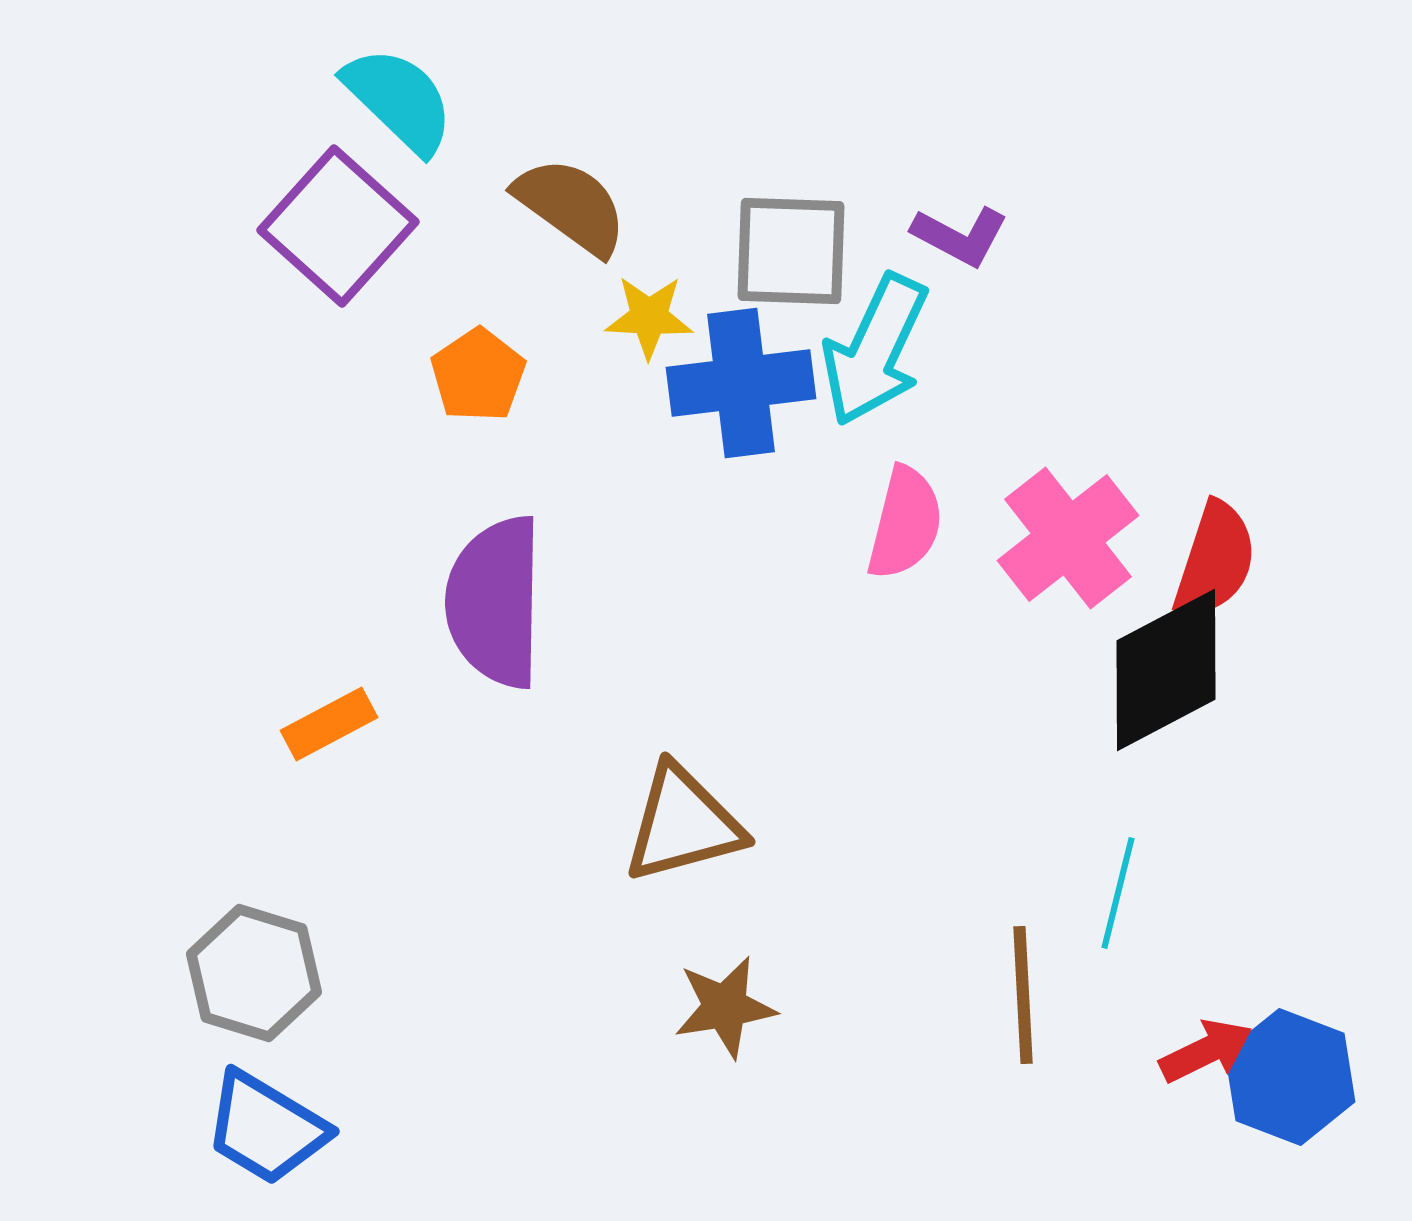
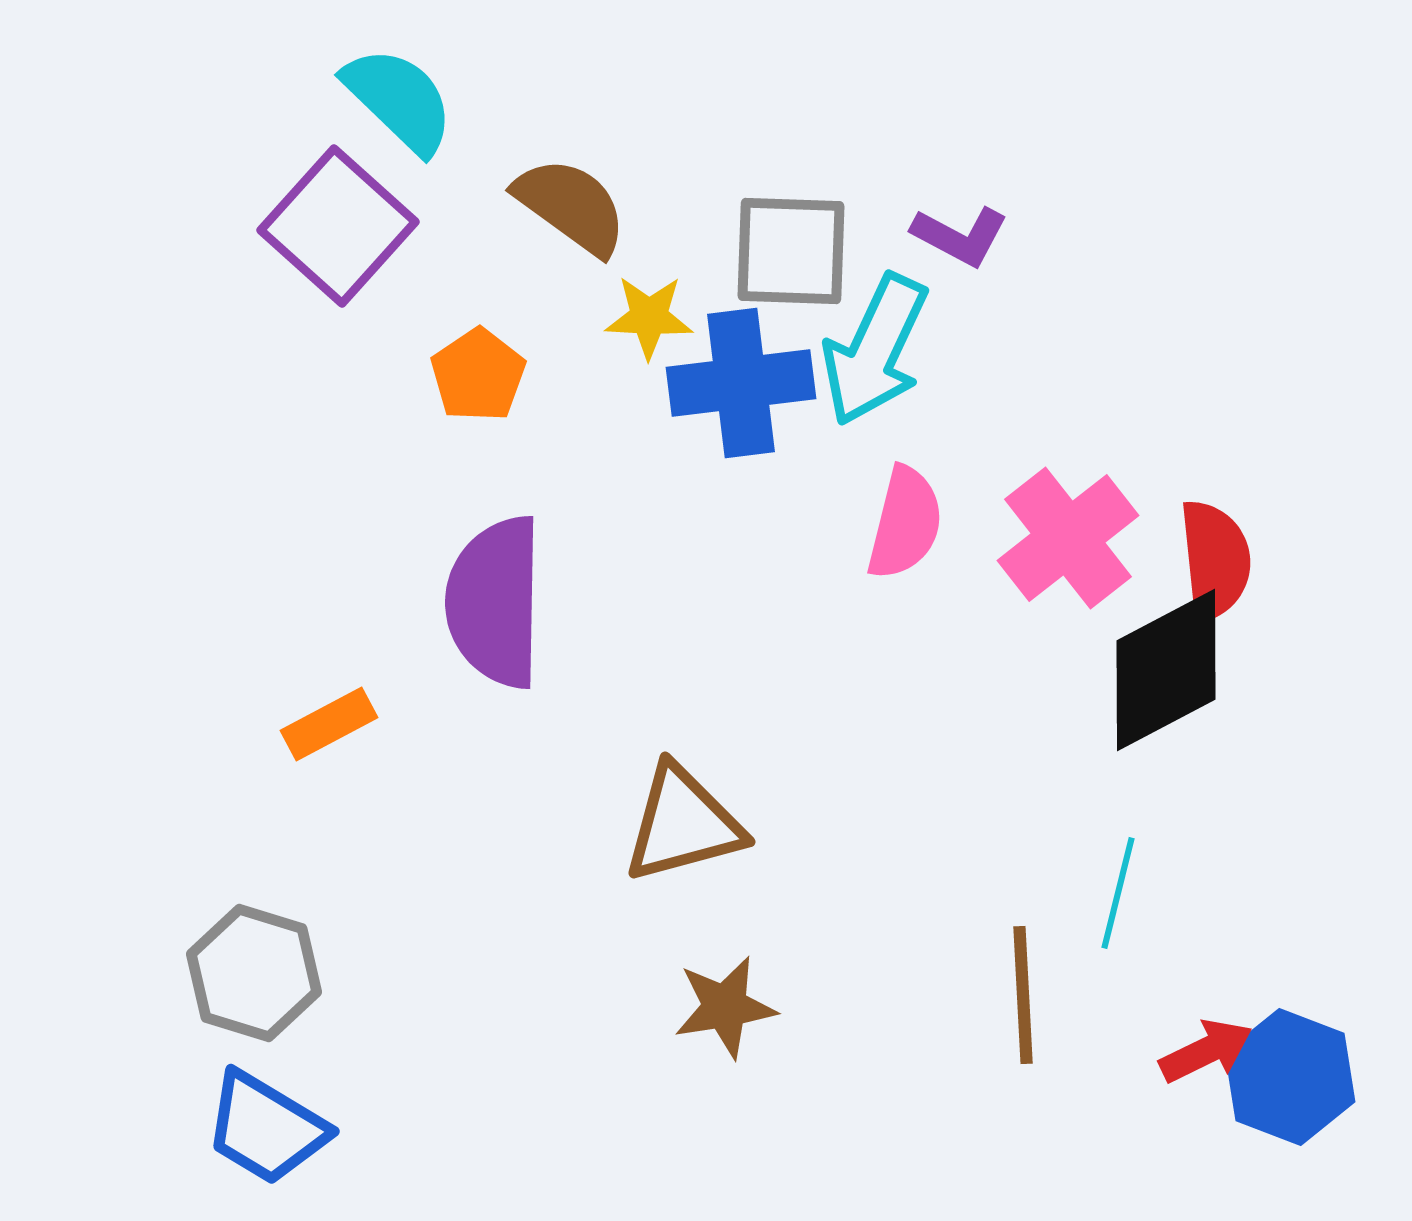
red semicircle: rotated 24 degrees counterclockwise
